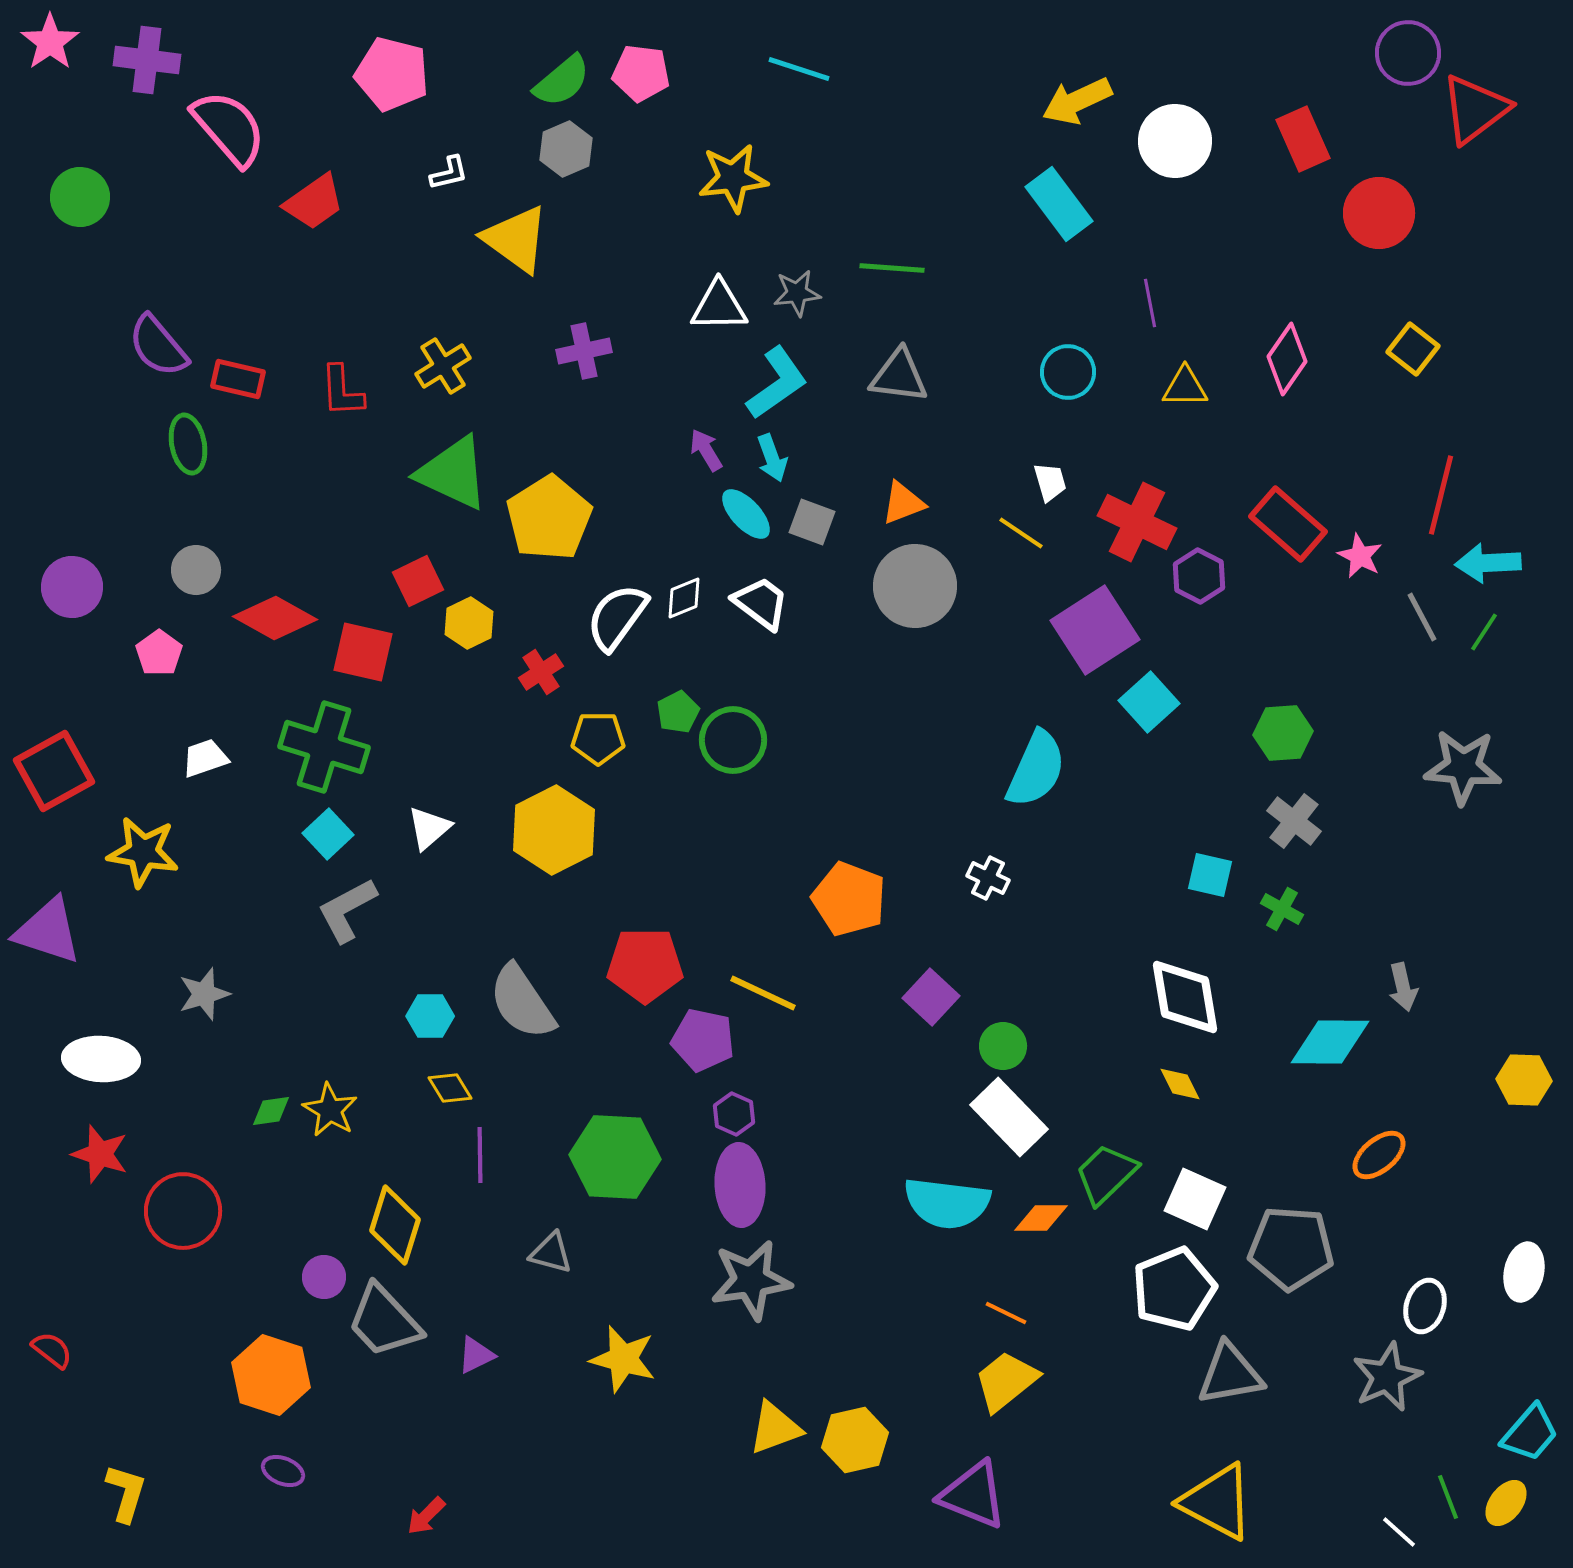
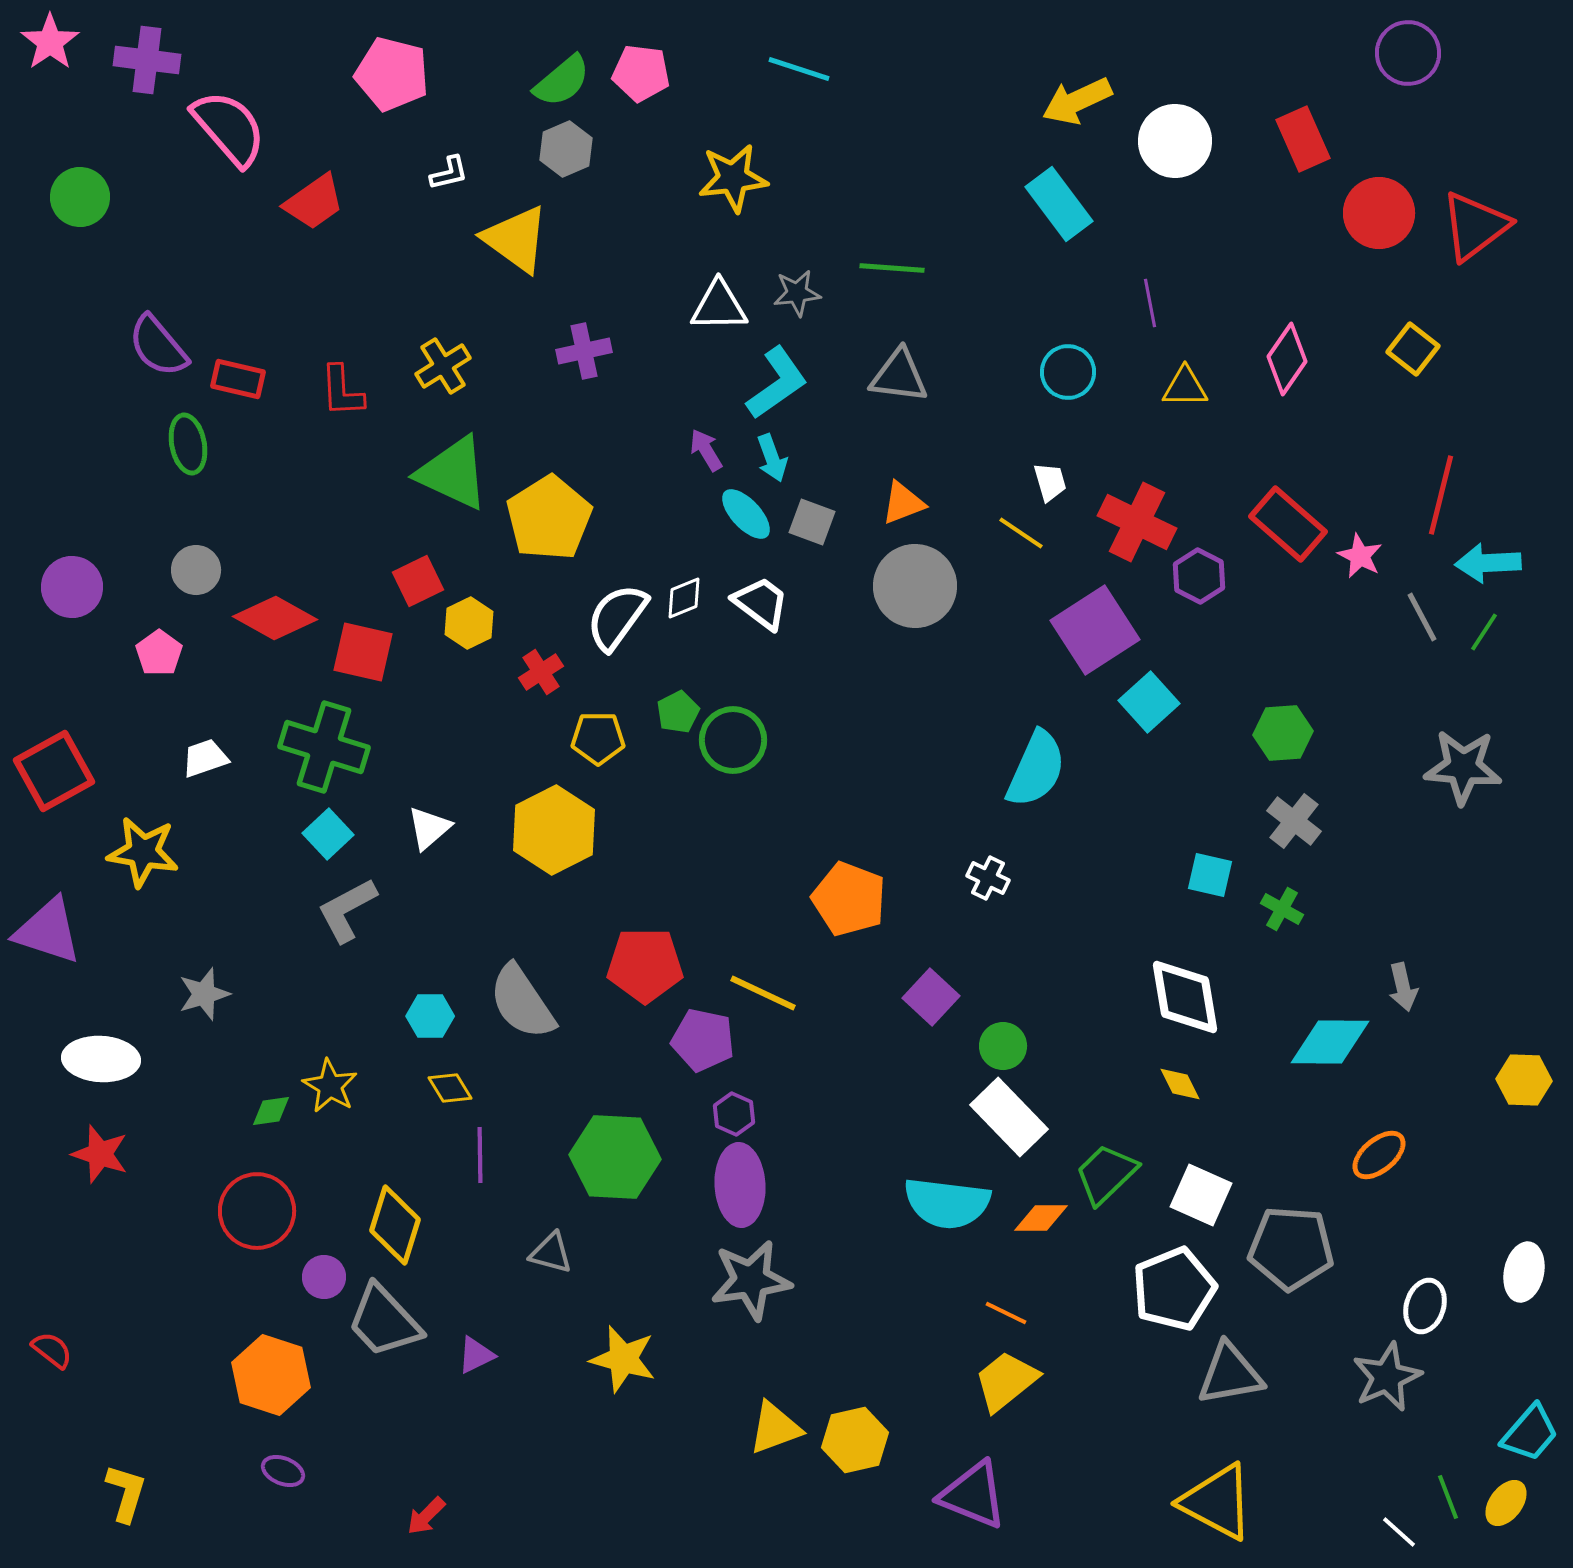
red triangle at (1475, 109): moved 117 px down
yellow star at (330, 1110): moved 24 px up
white square at (1195, 1199): moved 6 px right, 4 px up
red circle at (183, 1211): moved 74 px right
